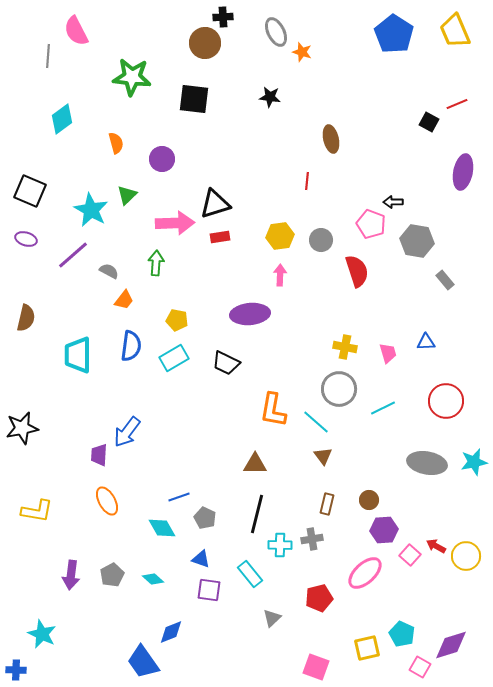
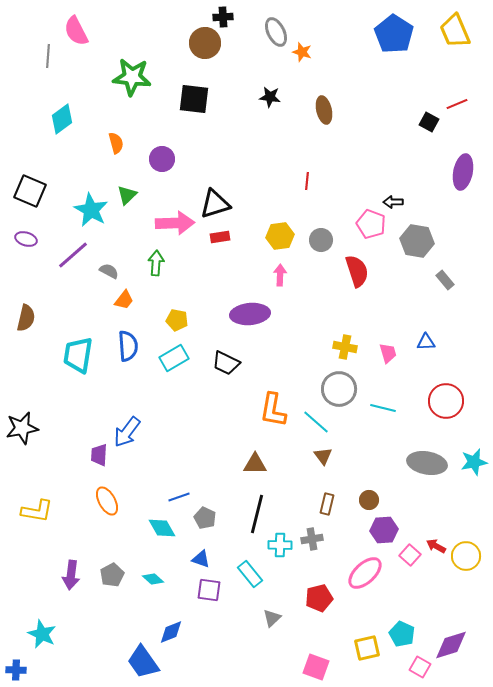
brown ellipse at (331, 139): moved 7 px left, 29 px up
blue semicircle at (131, 346): moved 3 px left; rotated 12 degrees counterclockwise
cyan trapezoid at (78, 355): rotated 9 degrees clockwise
cyan line at (383, 408): rotated 40 degrees clockwise
